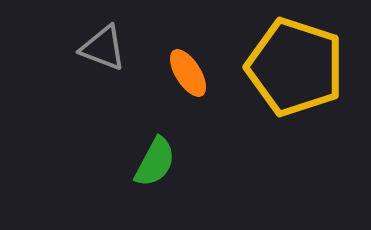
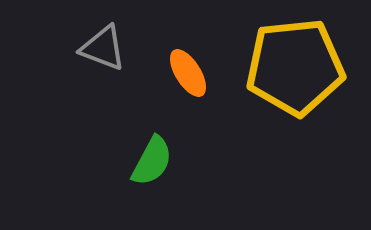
yellow pentagon: rotated 24 degrees counterclockwise
green semicircle: moved 3 px left, 1 px up
